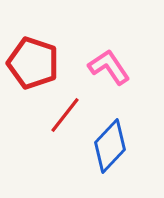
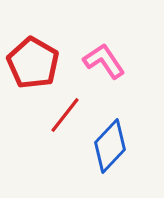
red pentagon: rotated 12 degrees clockwise
pink L-shape: moved 5 px left, 6 px up
